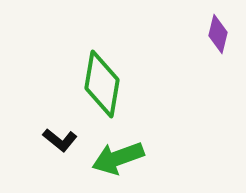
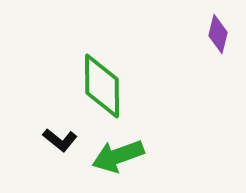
green diamond: moved 2 px down; rotated 10 degrees counterclockwise
green arrow: moved 2 px up
